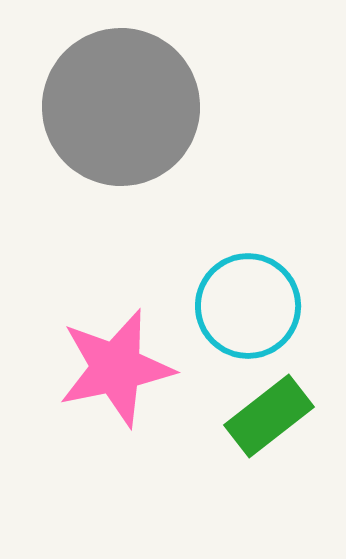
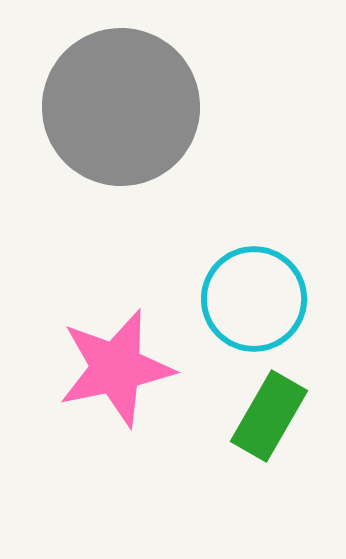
cyan circle: moved 6 px right, 7 px up
green rectangle: rotated 22 degrees counterclockwise
